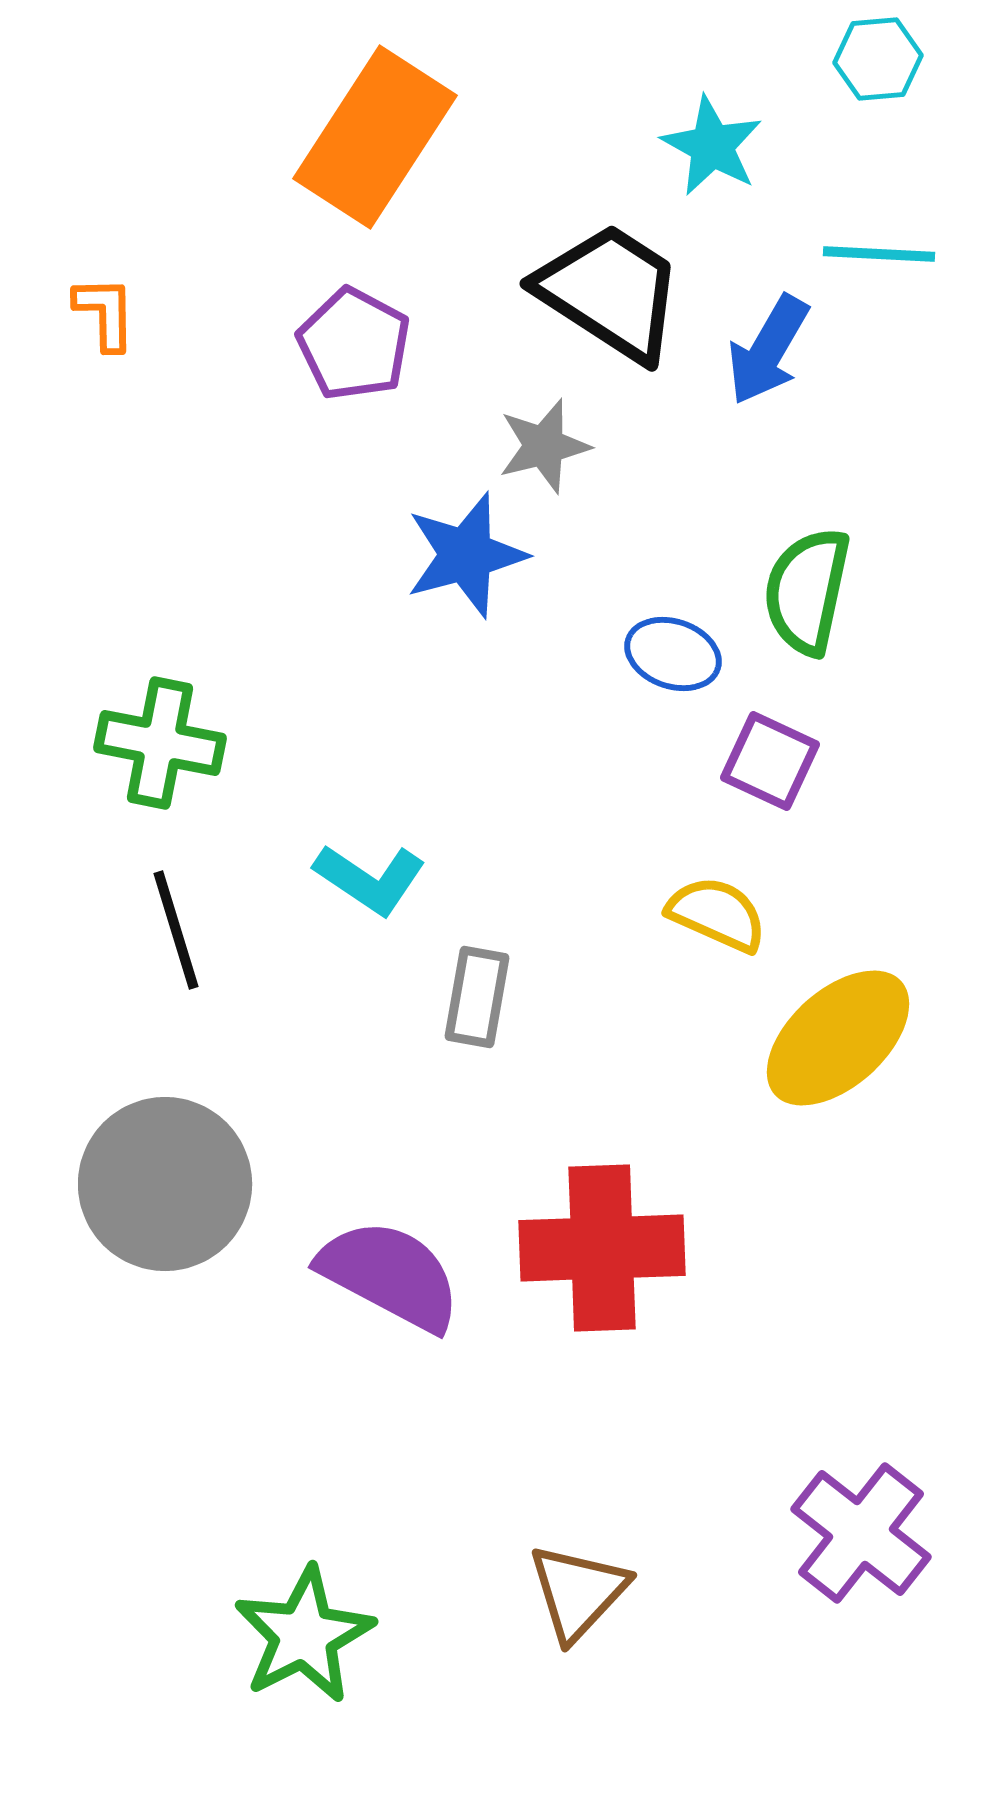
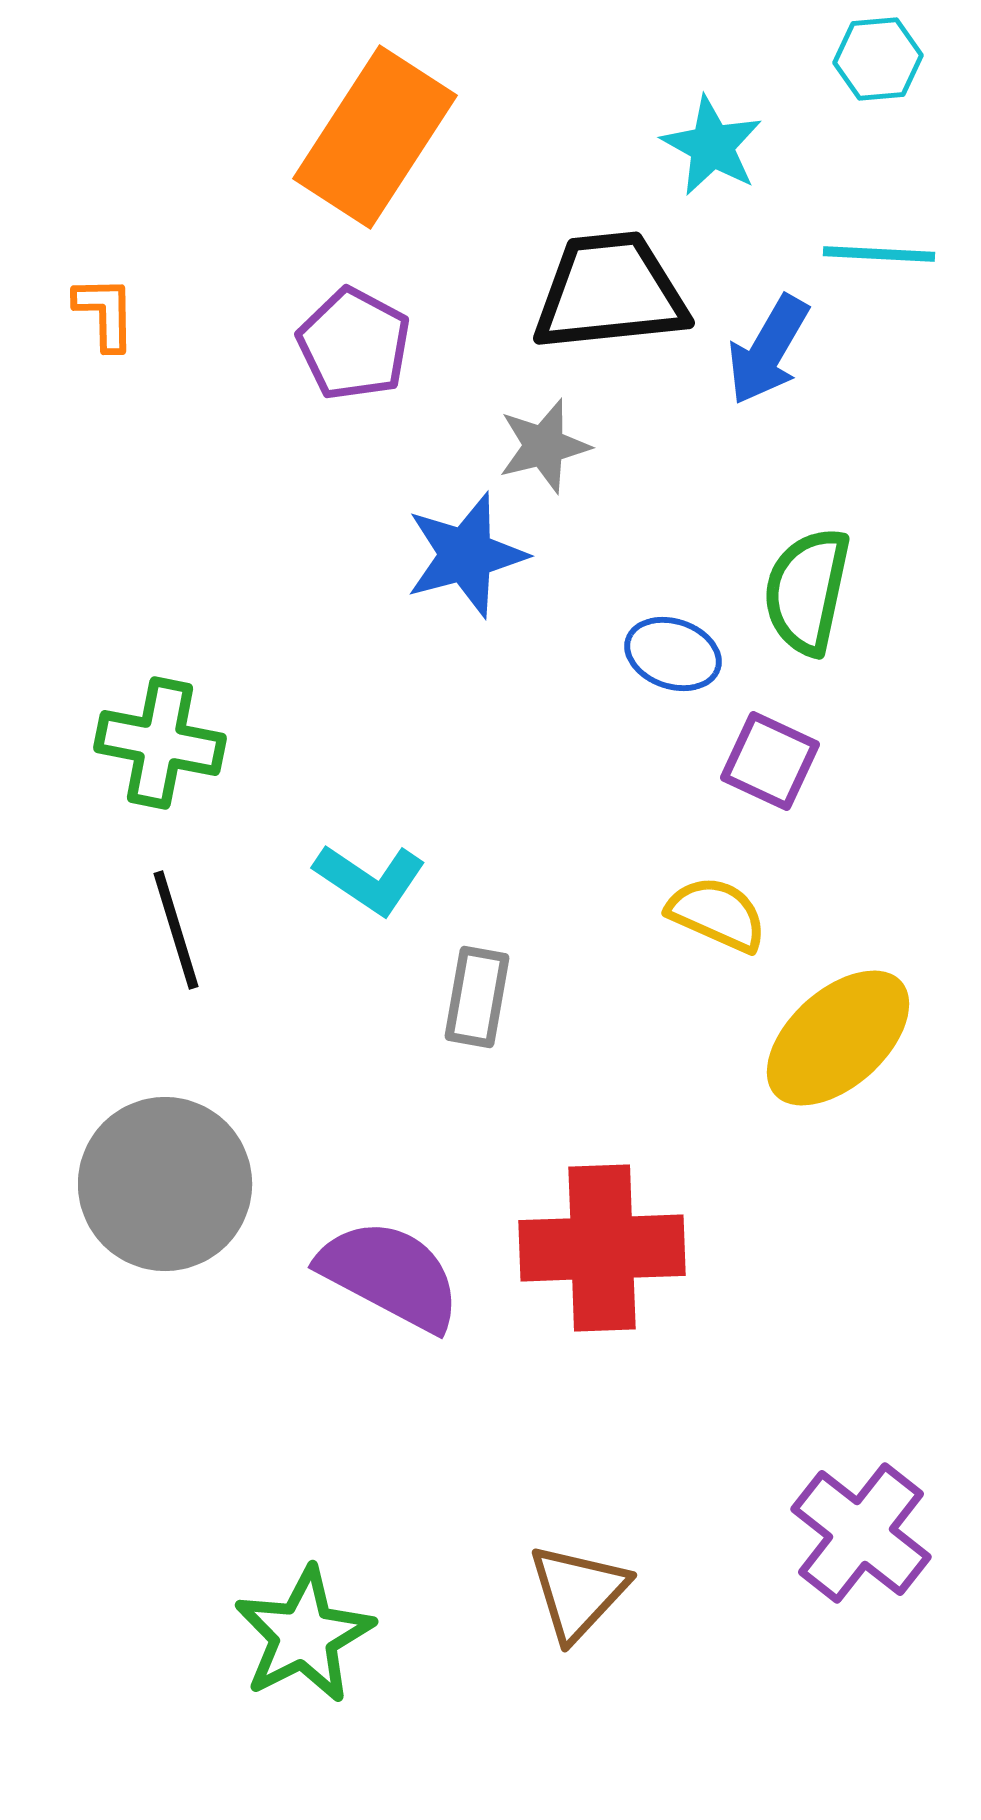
black trapezoid: rotated 39 degrees counterclockwise
